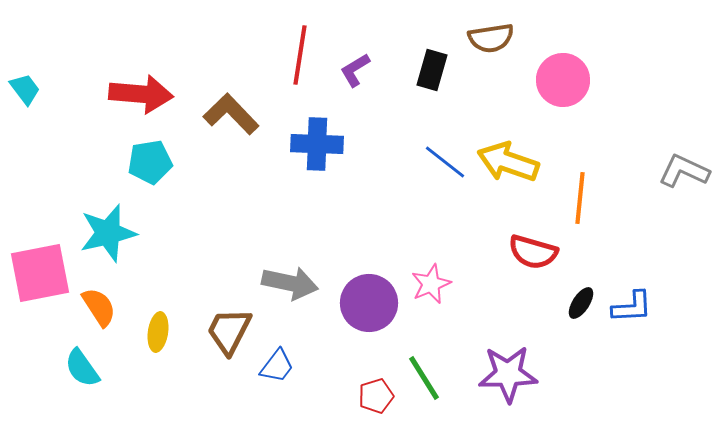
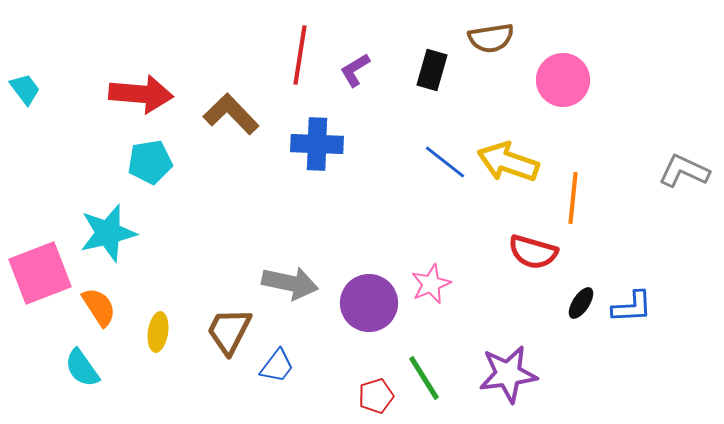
orange line: moved 7 px left
pink square: rotated 10 degrees counterclockwise
purple star: rotated 6 degrees counterclockwise
